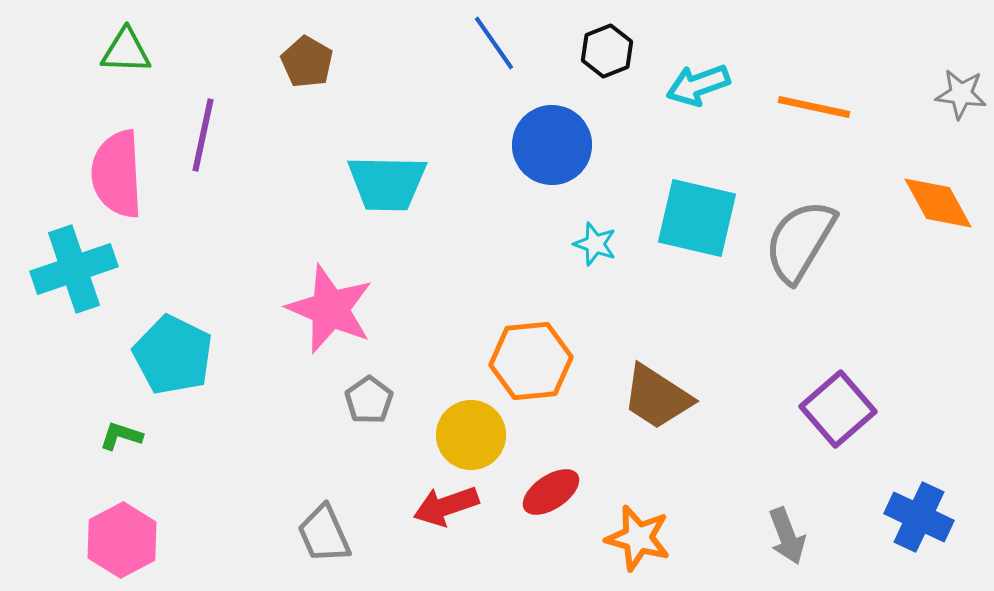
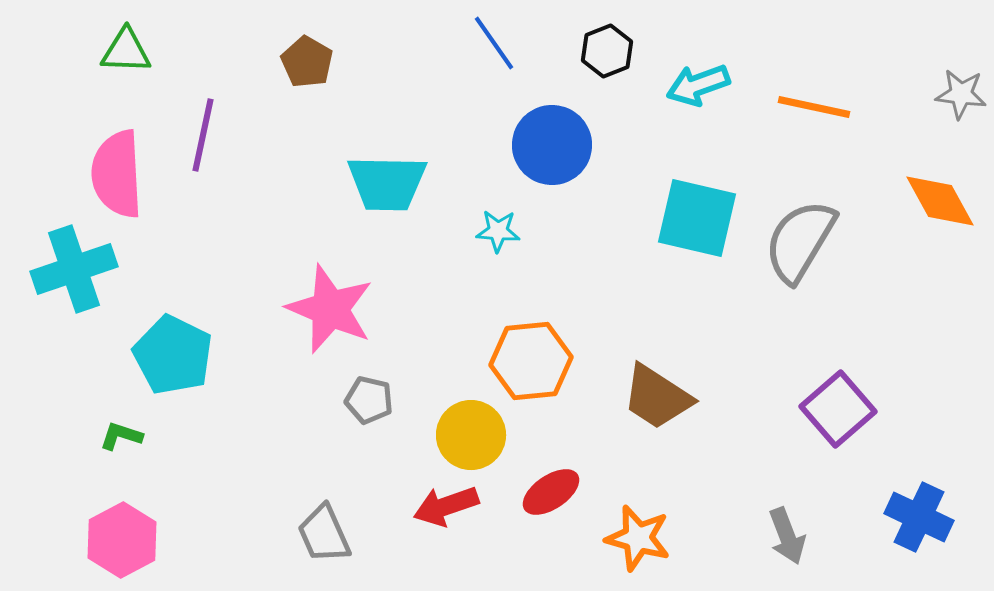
orange diamond: moved 2 px right, 2 px up
cyan star: moved 97 px left, 13 px up; rotated 15 degrees counterclockwise
gray pentagon: rotated 24 degrees counterclockwise
